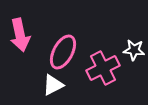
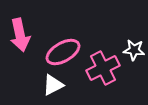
pink ellipse: rotated 32 degrees clockwise
